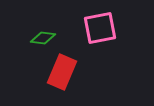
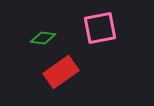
red rectangle: moved 1 px left; rotated 32 degrees clockwise
